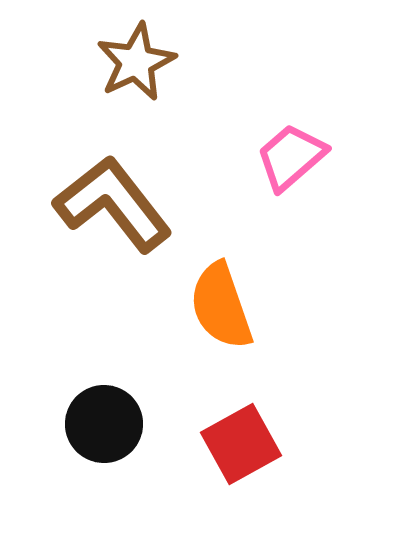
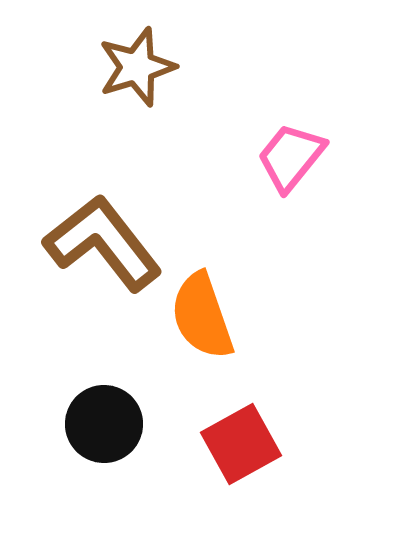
brown star: moved 1 px right, 5 px down; rotated 8 degrees clockwise
pink trapezoid: rotated 10 degrees counterclockwise
brown L-shape: moved 10 px left, 39 px down
orange semicircle: moved 19 px left, 10 px down
